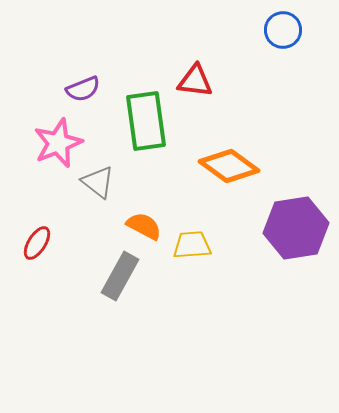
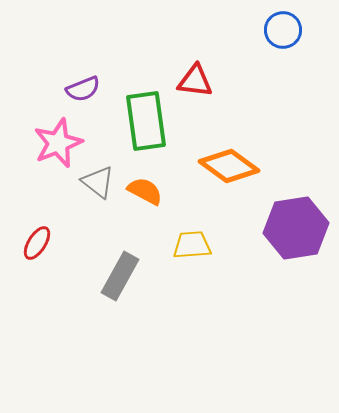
orange semicircle: moved 1 px right, 35 px up
